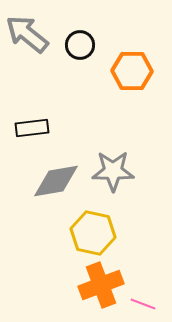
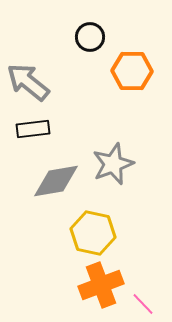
gray arrow: moved 1 px right, 48 px down
black circle: moved 10 px right, 8 px up
black rectangle: moved 1 px right, 1 px down
gray star: moved 7 px up; rotated 21 degrees counterclockwise
pink line: rotated 25 degrees clockwise
